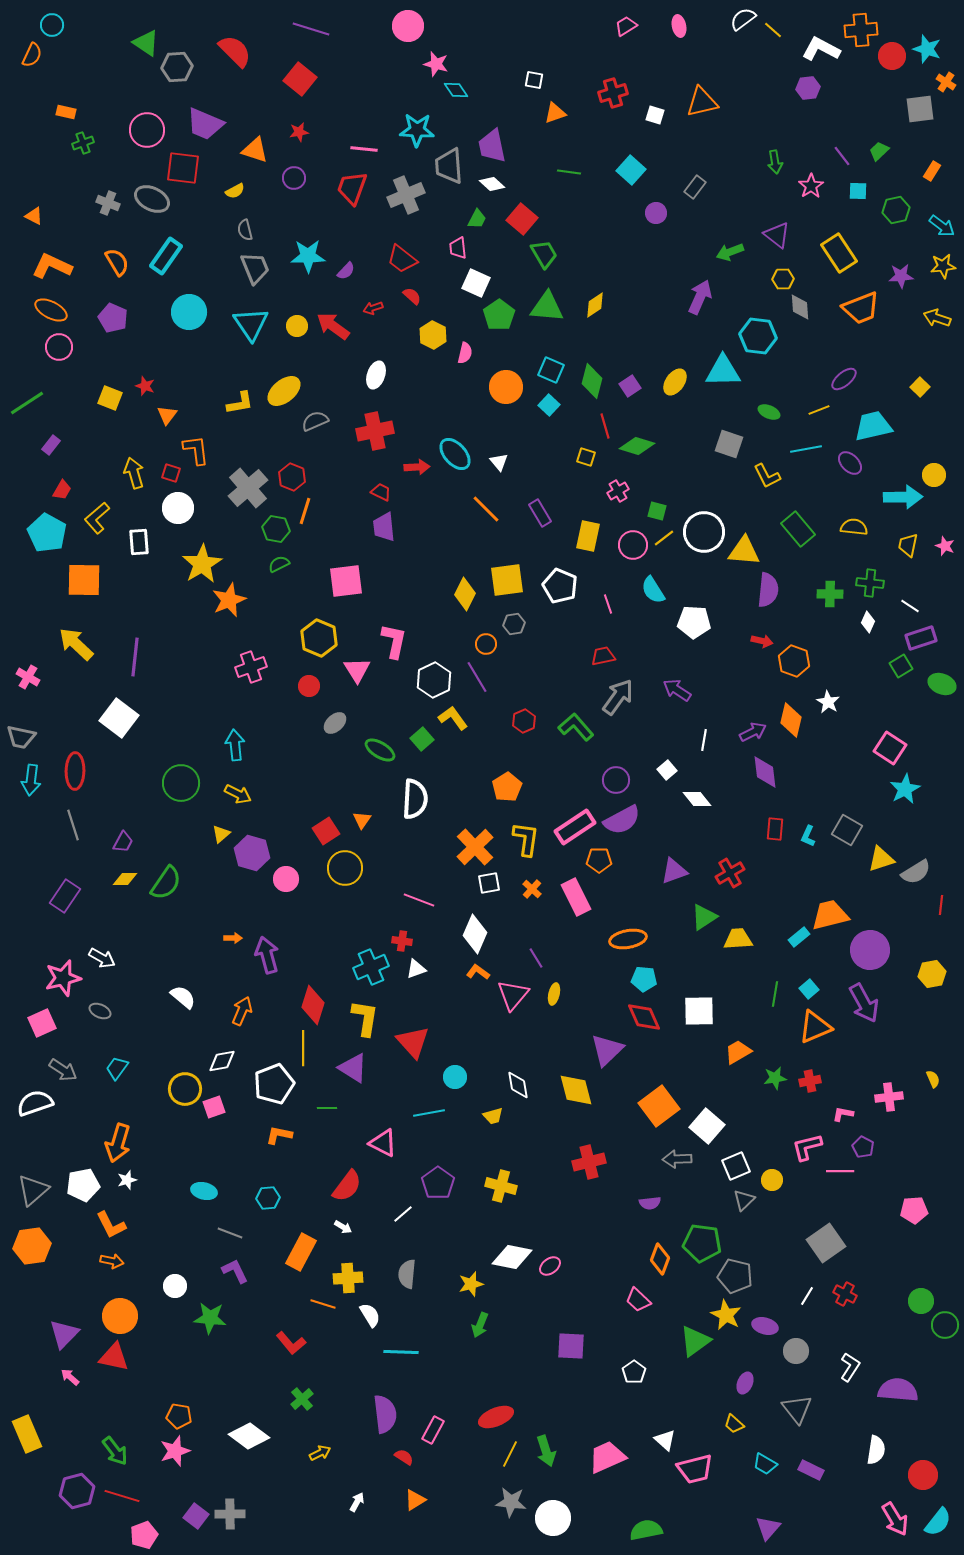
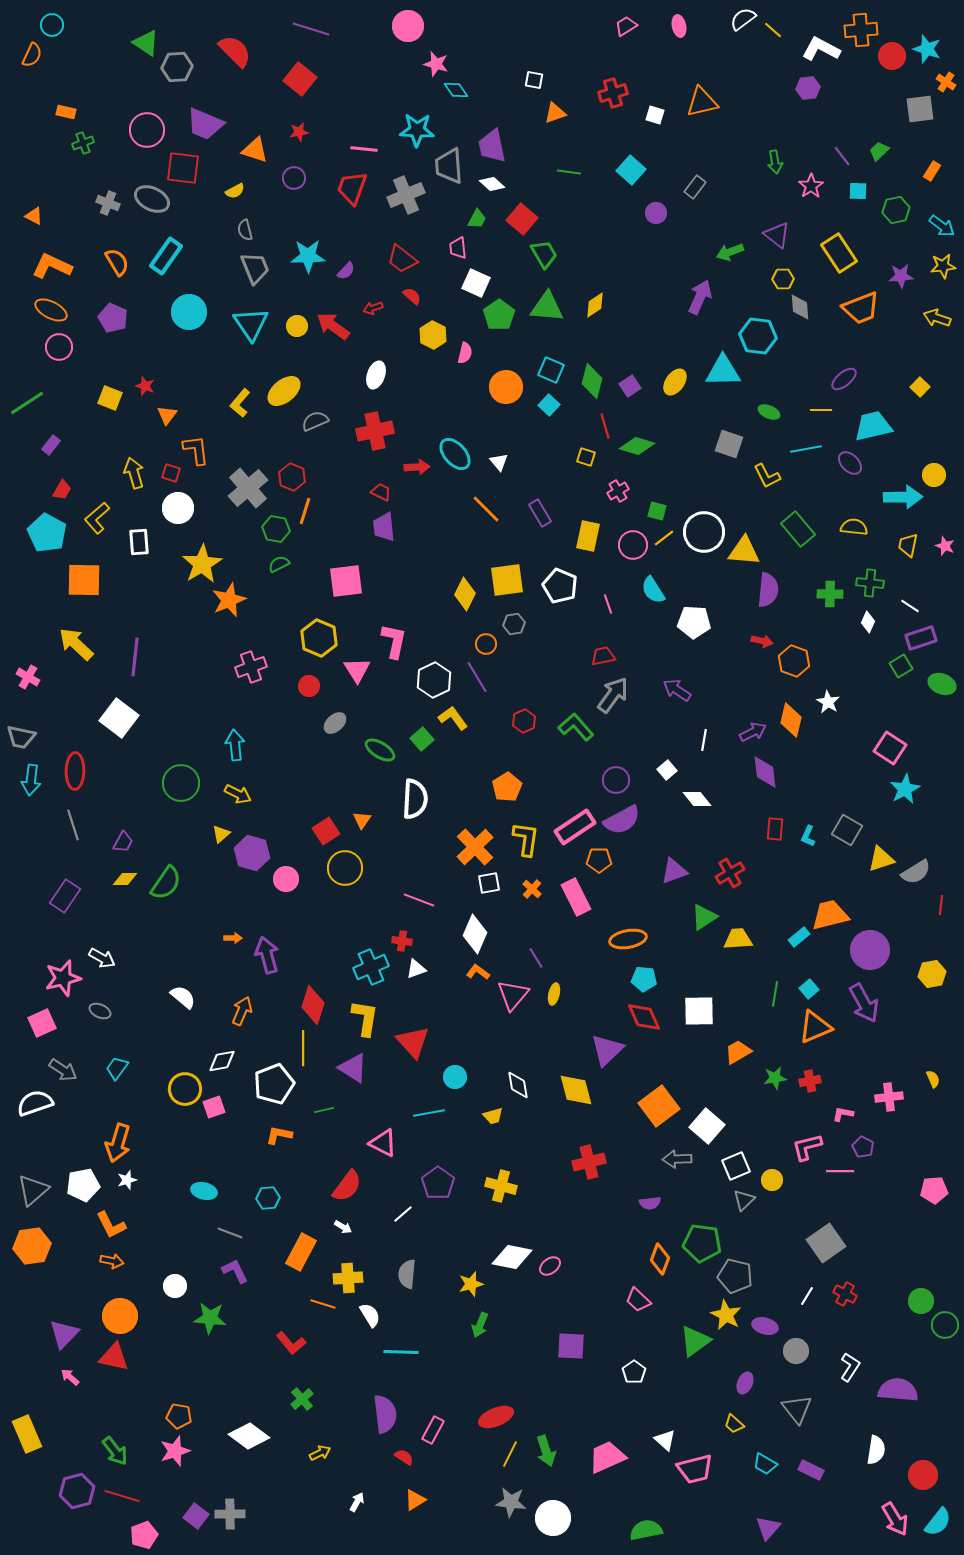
yellow L-shape at (240, 403): rotated 140 degrees clockwise
yellow line at (819, 410): moved 2 px right; rotated 20 degrees clockwise
gray arrow at (618, 697): moved 5 px left, 2 px up
green line at (327, 1108): moved 3 px left, 2 px down; rotated 12 degrees counterclockwise
pink pentagon at (914, 1210): moved 20 px right, 20 px up
